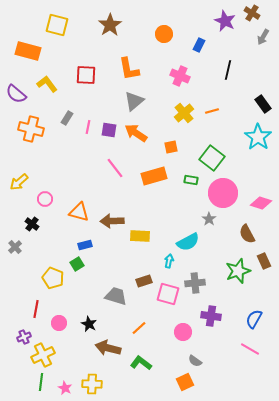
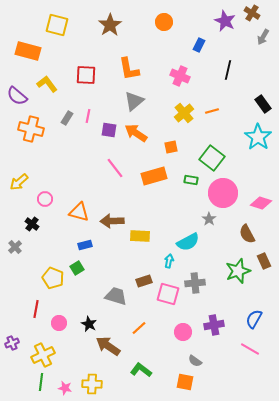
orange circle at (164, 34): moved 12 px up
purple semicircle at (16, 94): moved 1 px right, 2 px down
pink line at (88, 127): moved 11 px up
green square at (77, 264): moved 4 px down
purple cross at (211, 316): moved 3 px right, 9 px down; rotated 18 degrees counterclockwise
purple cross at (24, 337): moved 12 px left, 6 px down
brown arrow at (108, 348): moved 2 px up; rotated 20 degrees clockwise
green L-shape at (141, 363): moved 7 px down
orange square at (185, 382): rotated 36 degrees clockwise
pink star at (65, 388): rotated 16 degrees counterclockwise
